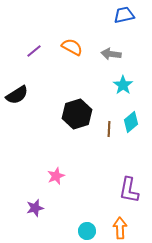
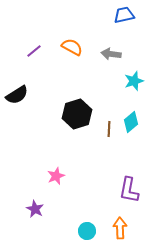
cyan star: moved 11 px right, 4 px up; rotated 18 degrees clockwise
purple star: moved 1 px down; rotated 30 degrees counterclockwise
